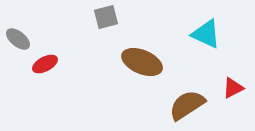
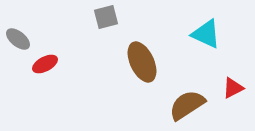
brown ellipse: rotated 42 degrees clockwise
